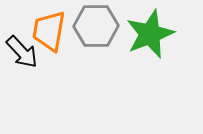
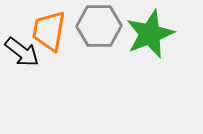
gray hexagon: moved 3 px right
black arrow: rotated 9 degrees counterclockwise
